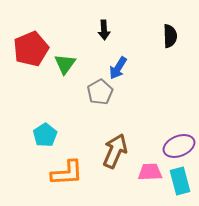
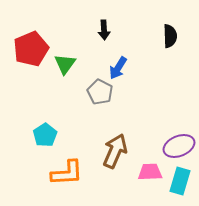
gray pentagon: rotated 15 degrees counterclockwise
cyan rectangle: rotated 32 degrees clockwise
